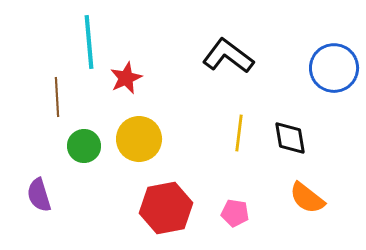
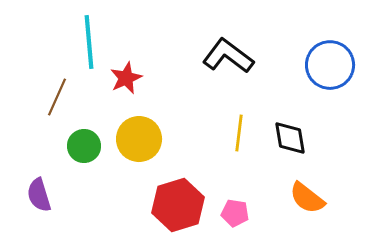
blue circle: moved 4 px left, 3 px up
brown line: rotated 27 degrees clockwise
red hexagon: moved 12 px right, 3 px up; rotated 6 degrees counterclockwise
